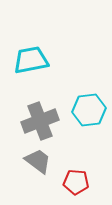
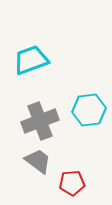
cyan trapezoid: rotated 9 degrees counterclockwise
red pentagon: moved 4 px left, 1 px down; rotated 10 degrees counterclockwise
